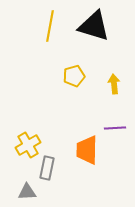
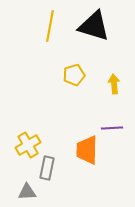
yellow pentagon: moved 1 px up
purple line: moved 3 px left
